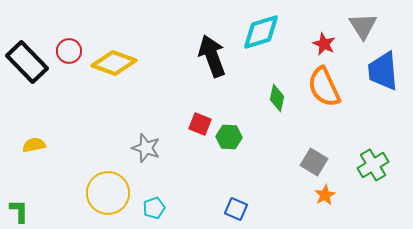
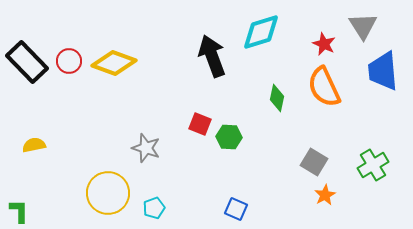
red circle: moved 10 px down
